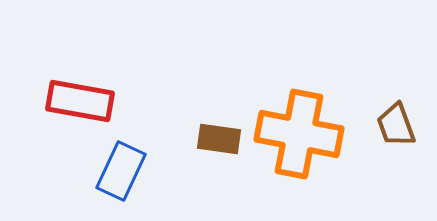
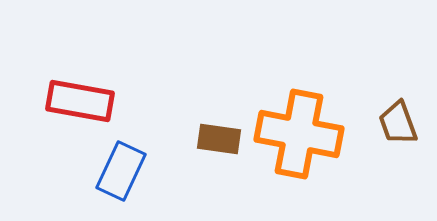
brown trapezoid: moved 2 px right, 2 px up
